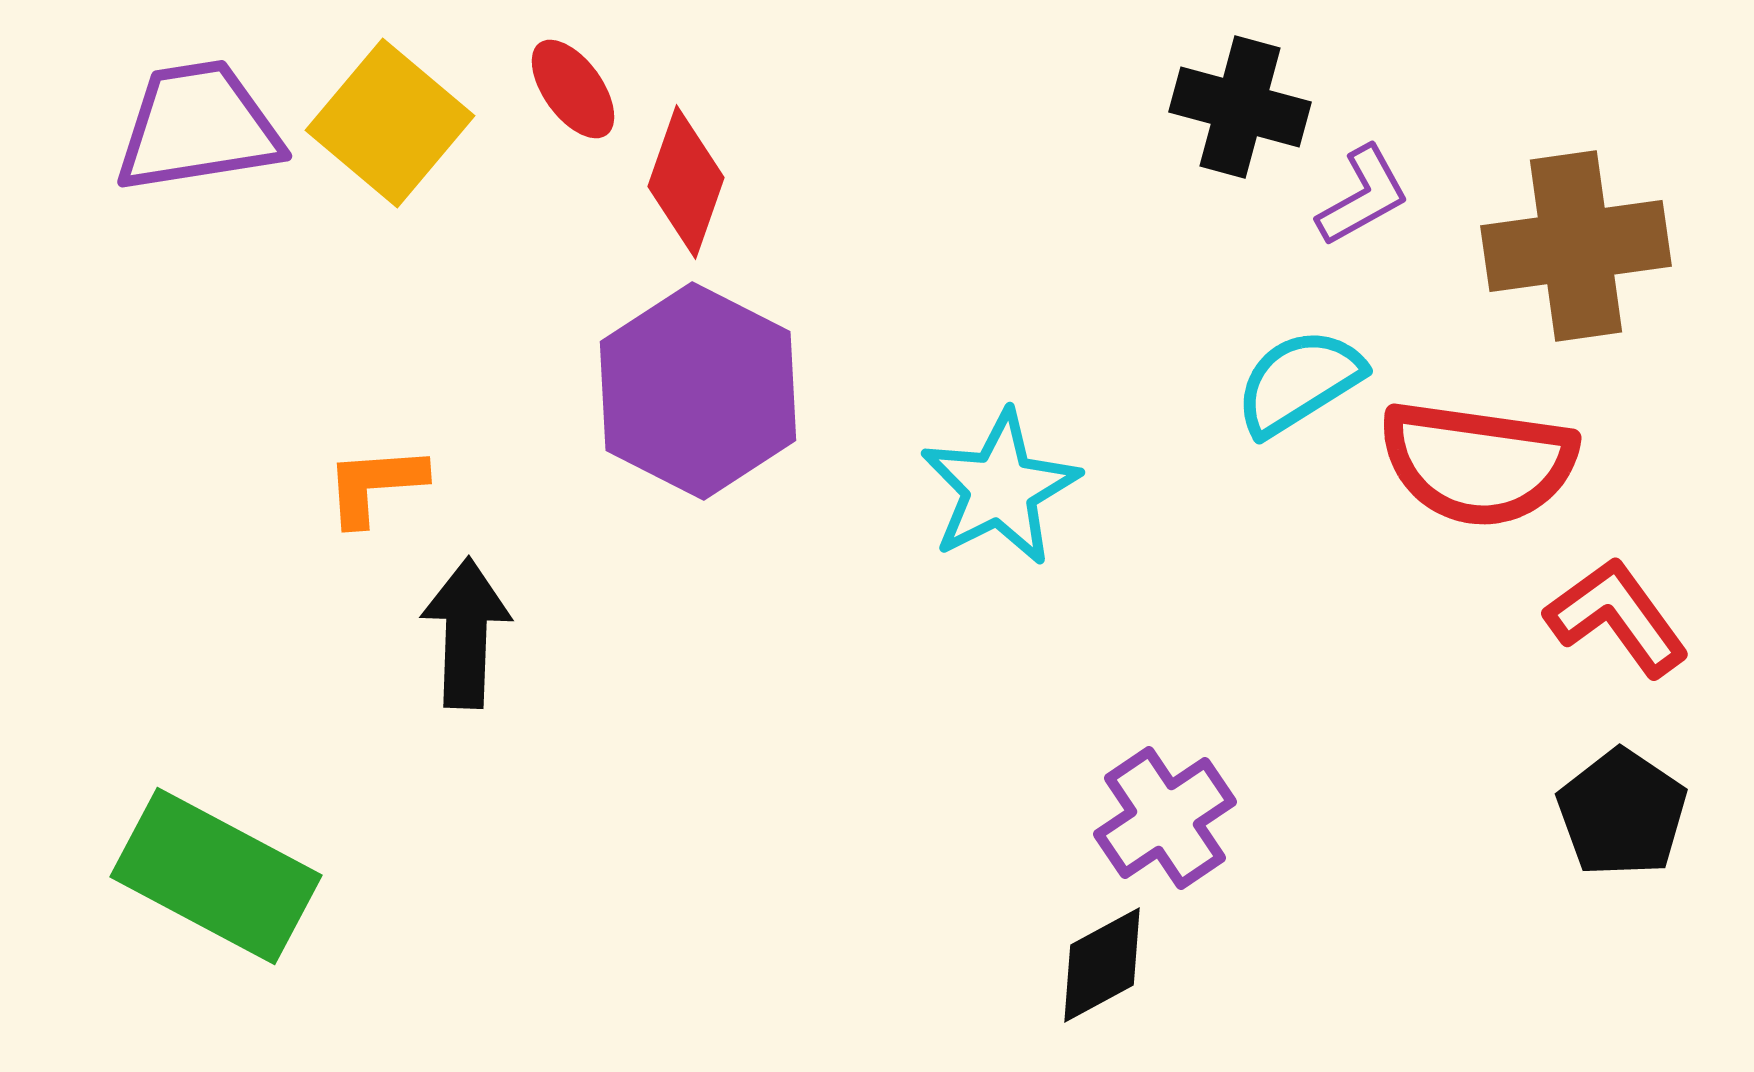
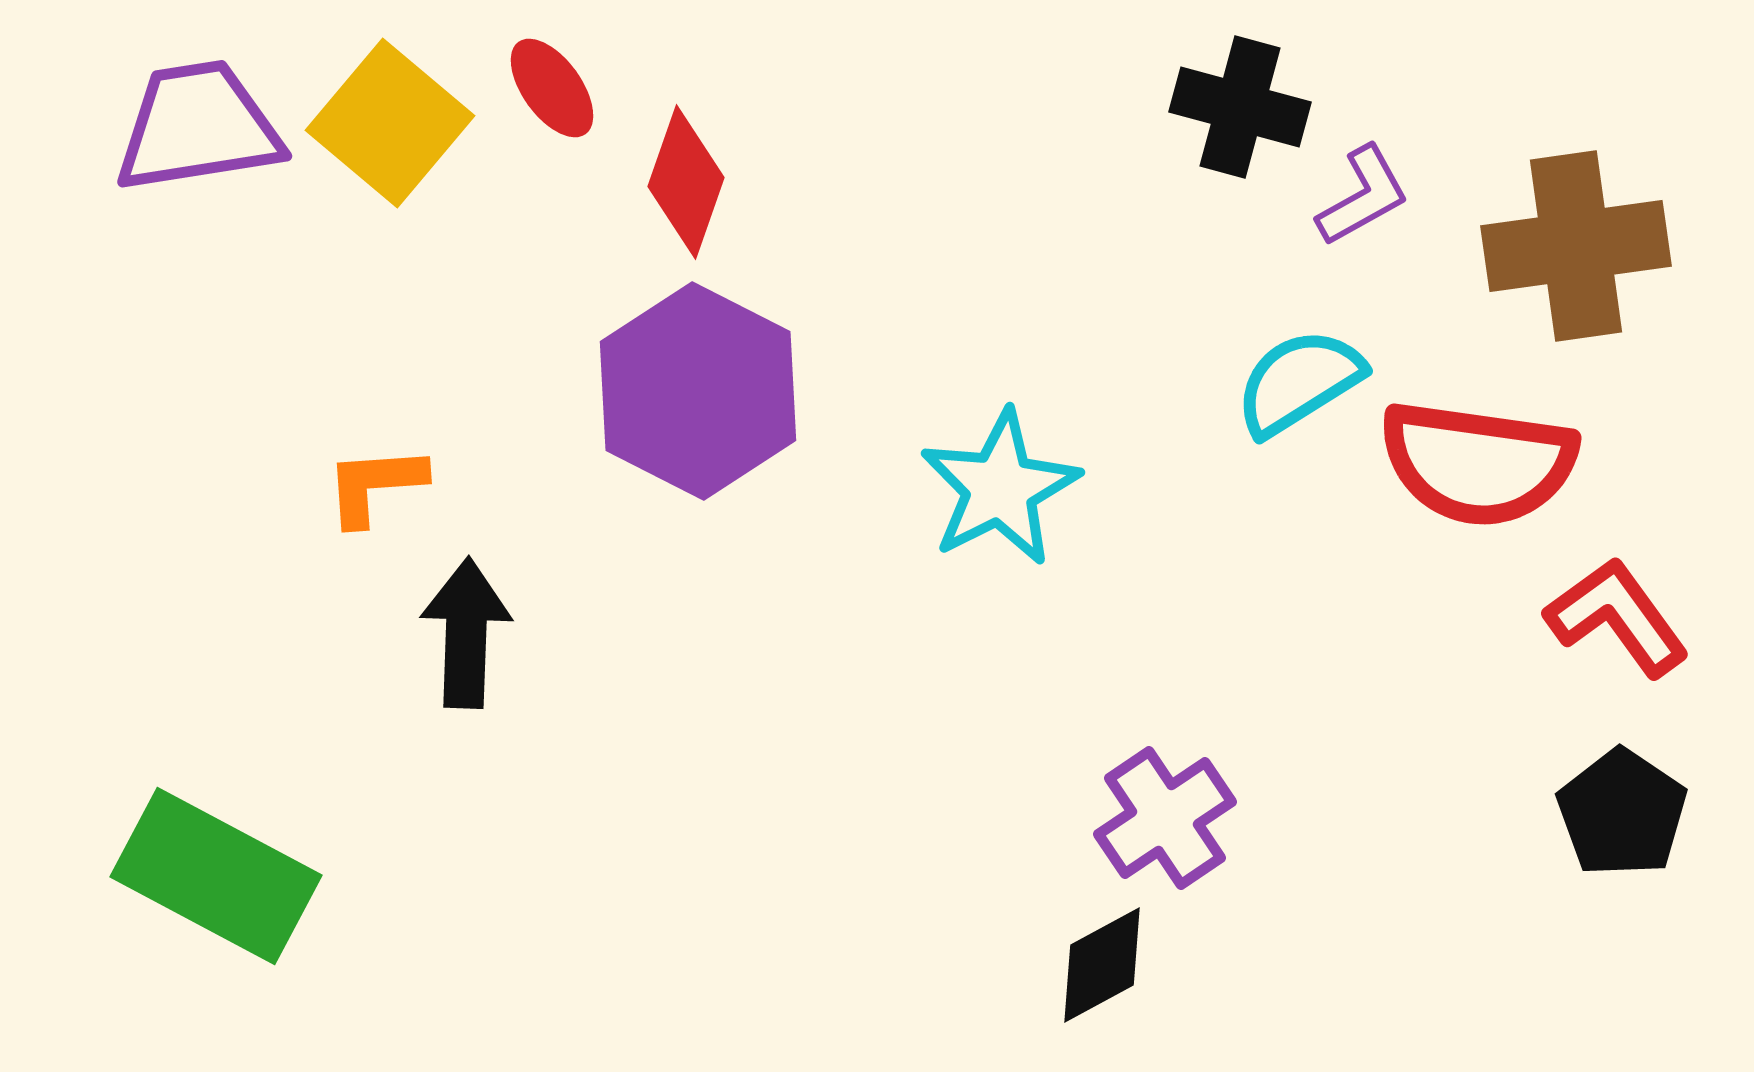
red ellipse: moved 21 px left, 1 px up
